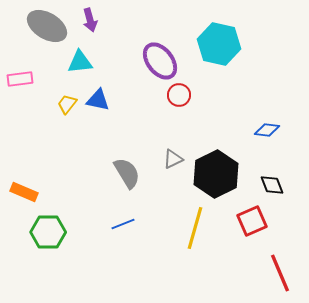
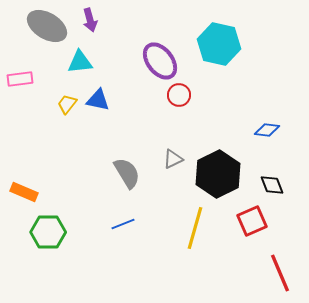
black hexagon: moved 2 px right
